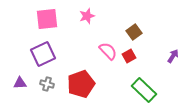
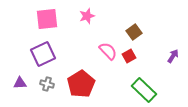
red pentagon: rotated 12 degrees counterclockwise
